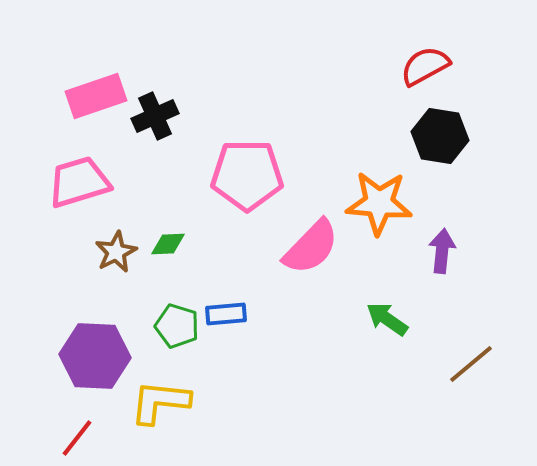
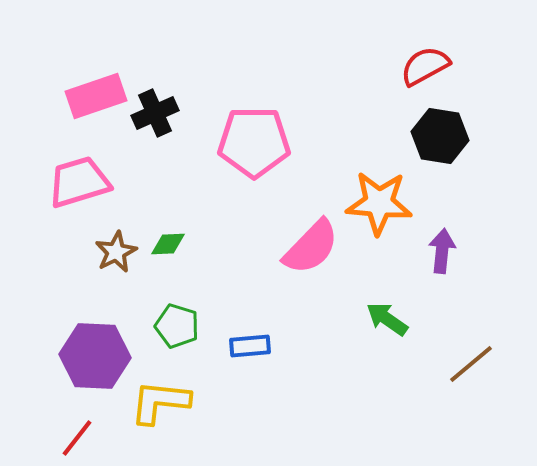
black cross: moved 3 px up
pink pentagon: moved 7 px right, 33 px up
blue rectangle: moved 24 px right, 32 px down
